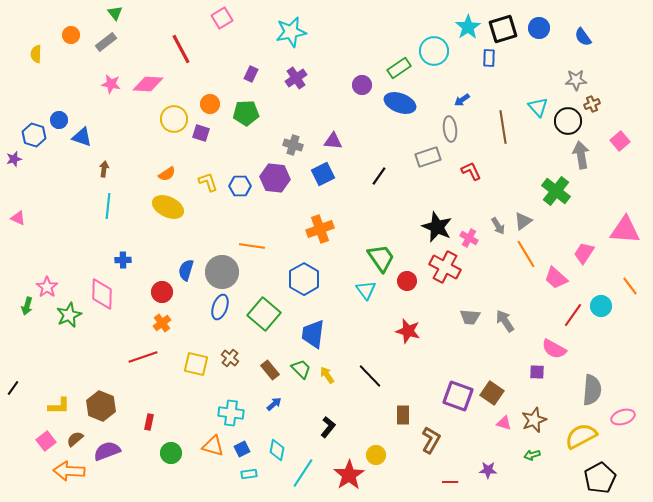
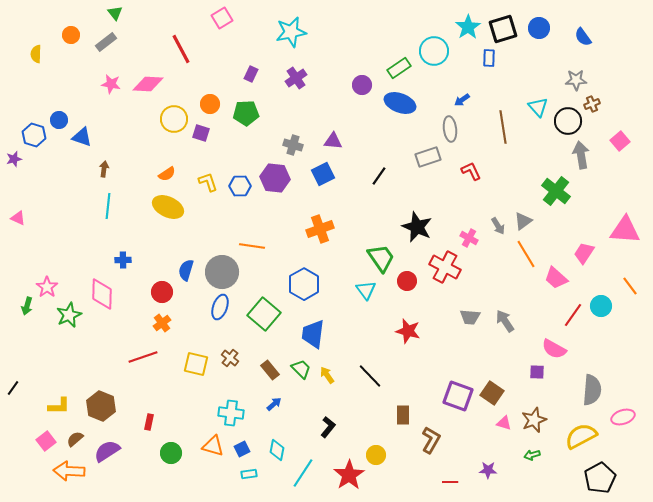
black star at (437, 227): moved 20 px left
blue hexagon at (304, 279): moved 5 px down
purple semicircle at (107, 451): rotated 12 degrees counterclockwise
